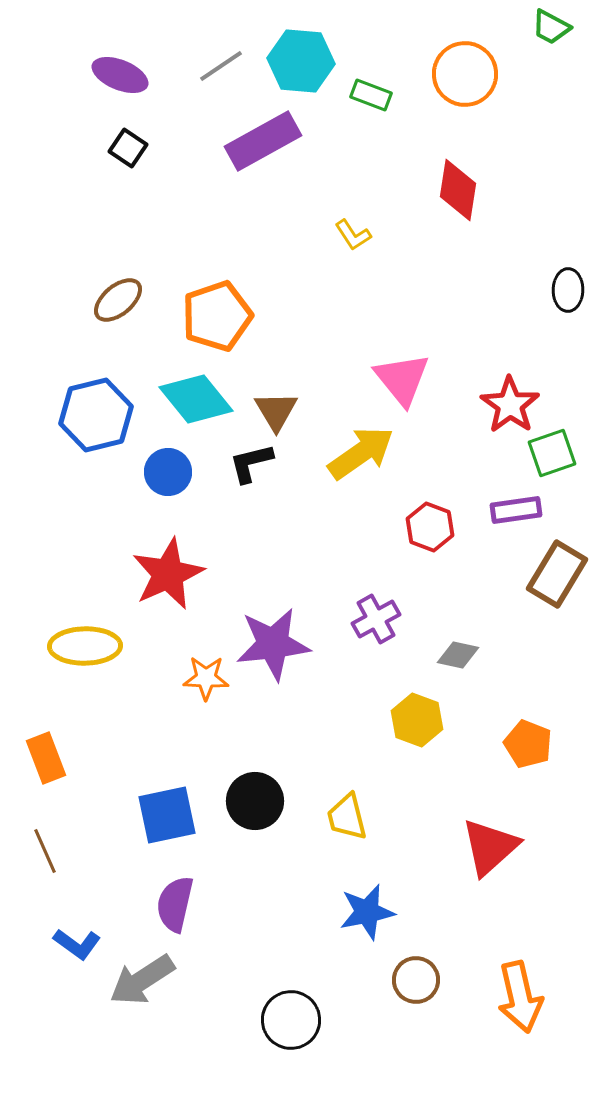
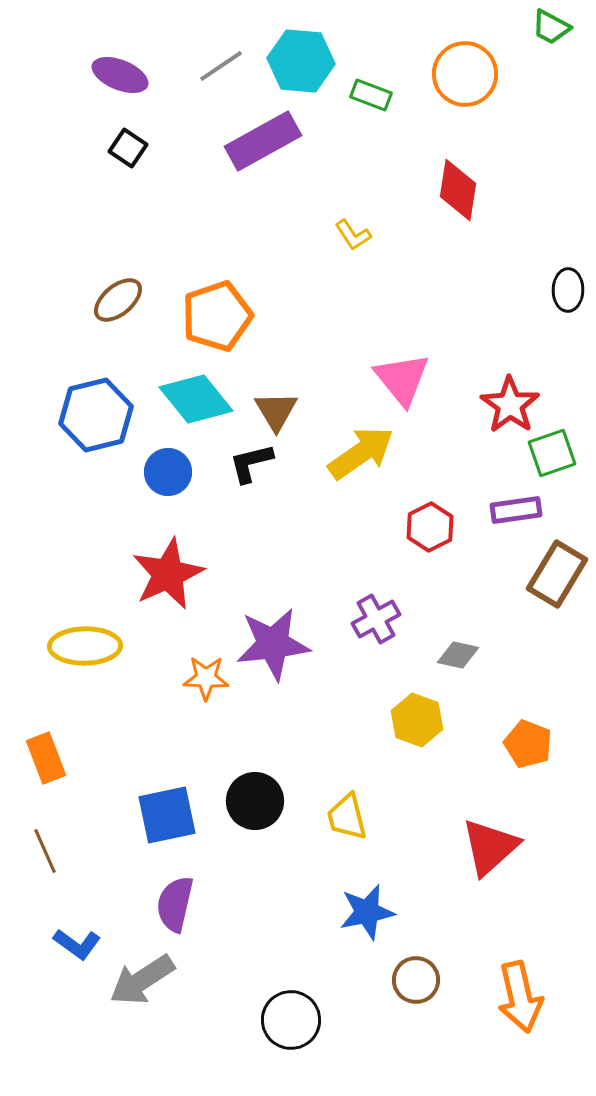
red hexagon at (430, 527): rotated 12 degrees clockwise
